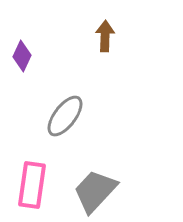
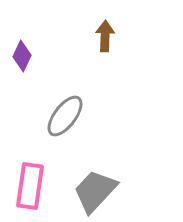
pink rectangle: moved 2 px left, 1 px down
